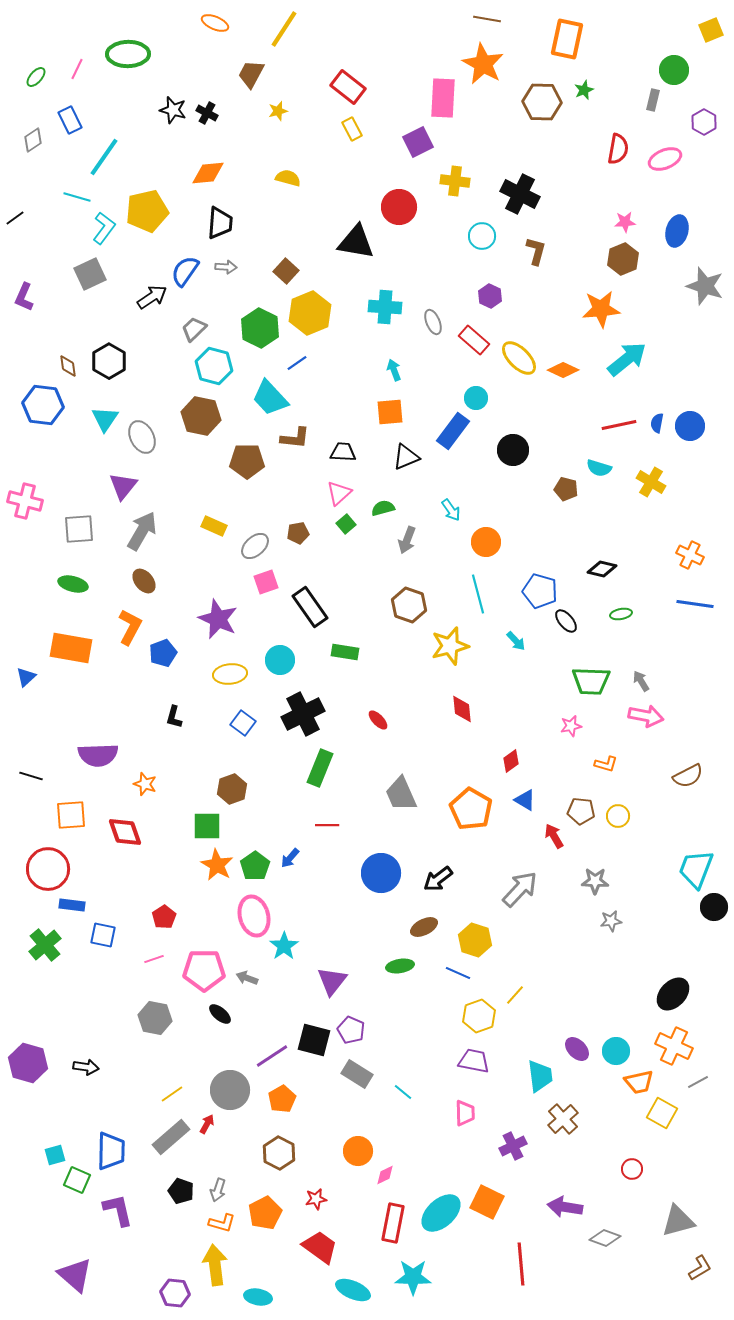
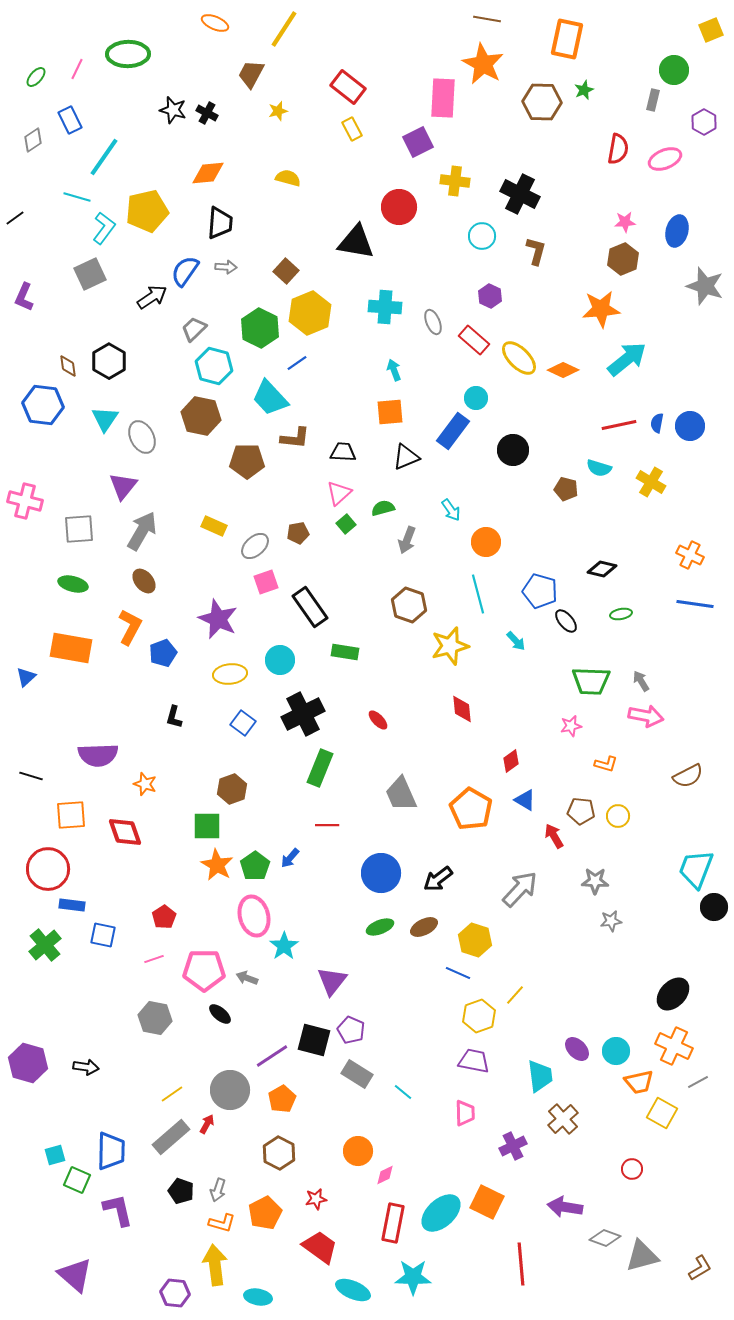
green ellipse at (400, 966): moved 20 px left, 39 px up; rotated 12 degrees counterclockwise
gray triangle at (678, 1221): moved 36 px left, 35 px down
